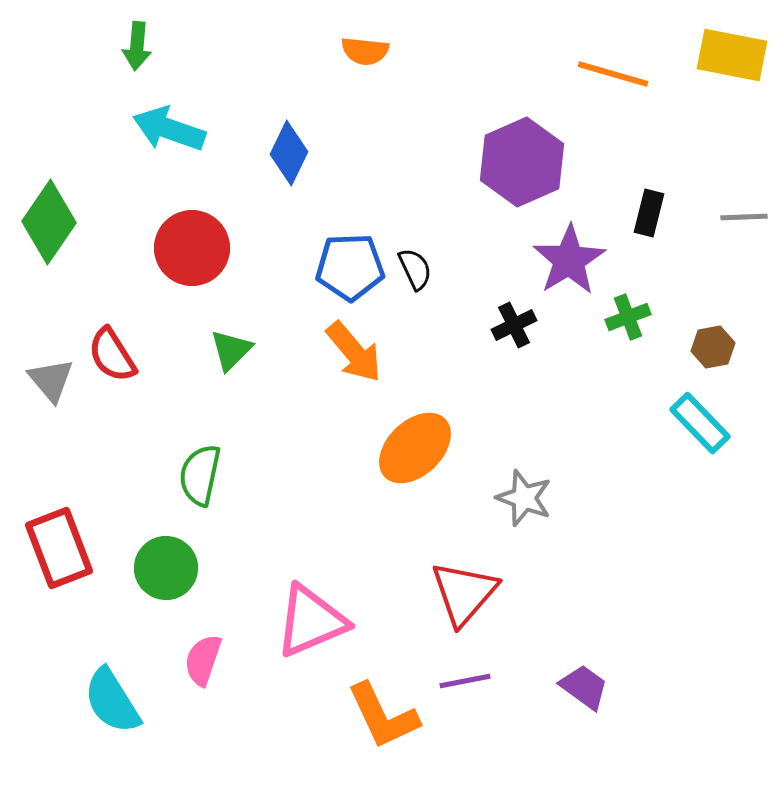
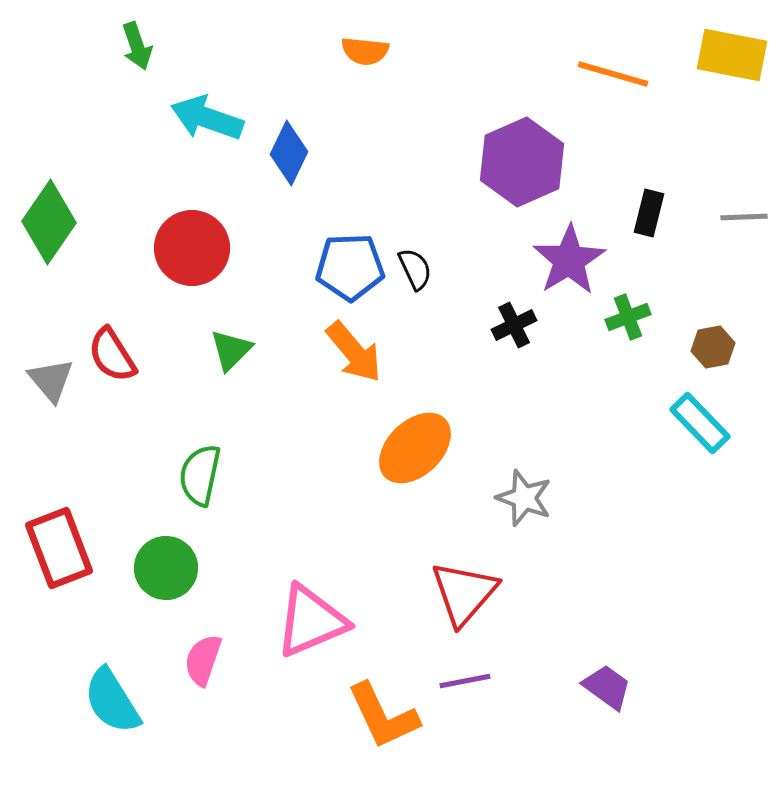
green arrow: rotated 24 degrees counterclockwise
cyan arrow: moved 38 px right, 11 px up
purple trapezoid: moved 23 px right
